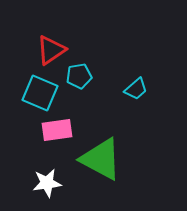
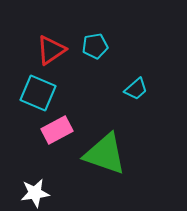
cyan pentagon: moved 16 px right, 30 px up
cyan square: moved 2 px left
pink rectangle: rotated 20 degrees counterclockwise
green triangle: moved 4 px right, 5 px up; rotated 9 degrees counterclockwise
white star: moved 12 px left, 10 px down
